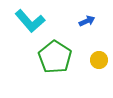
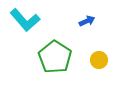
cyan L-shape: moved 5 px left, 1 px up
